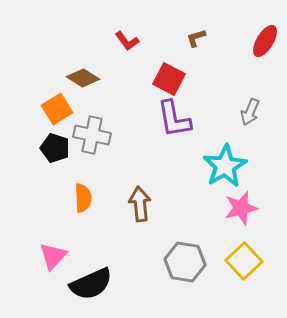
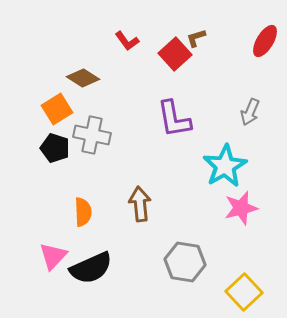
red square: moved 6 px right, 25 px up; rotated 20 degrees clockwise
orange semicircle: moved 14 px down
yellow square: moved 31 px down
black semicircle: moved 16 px up
